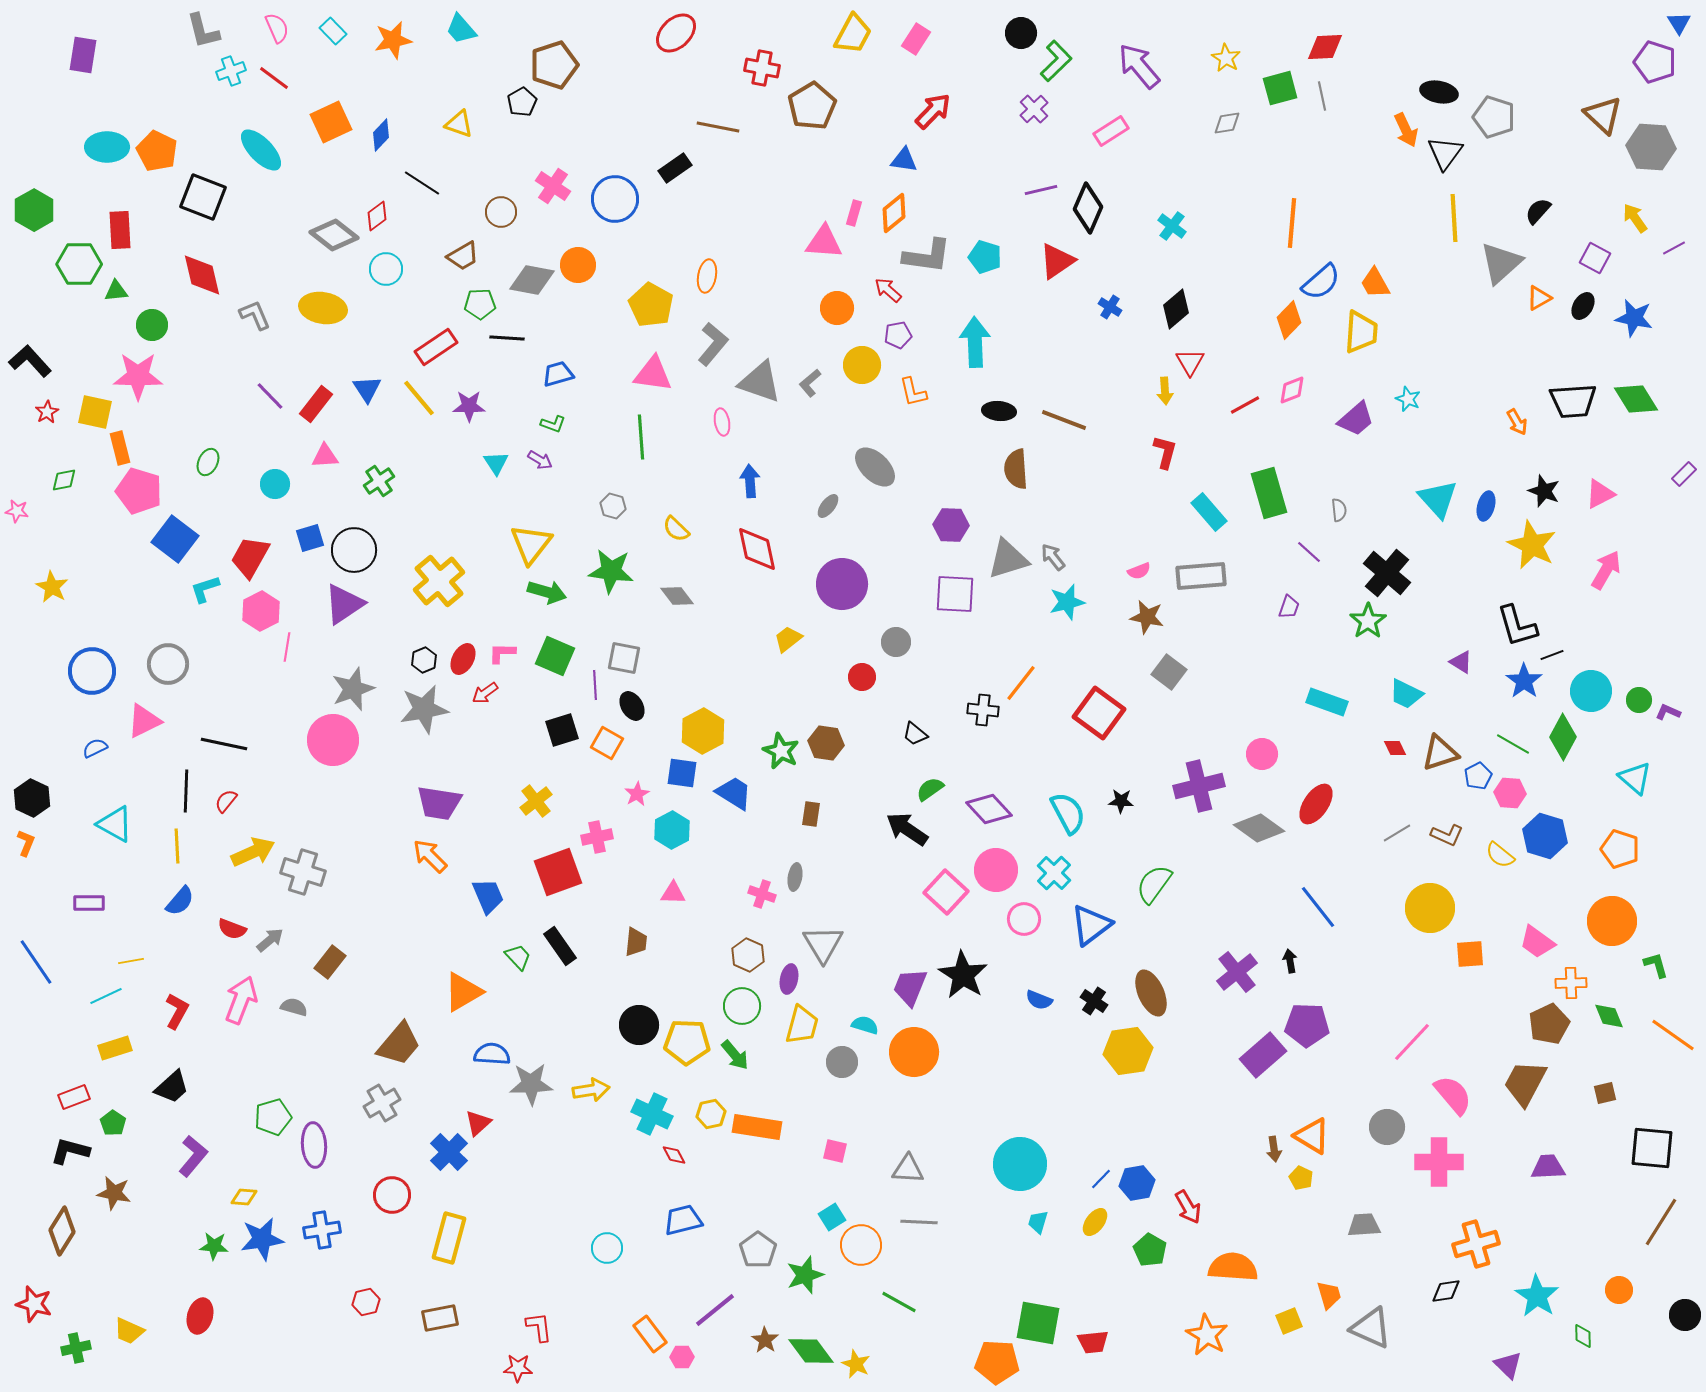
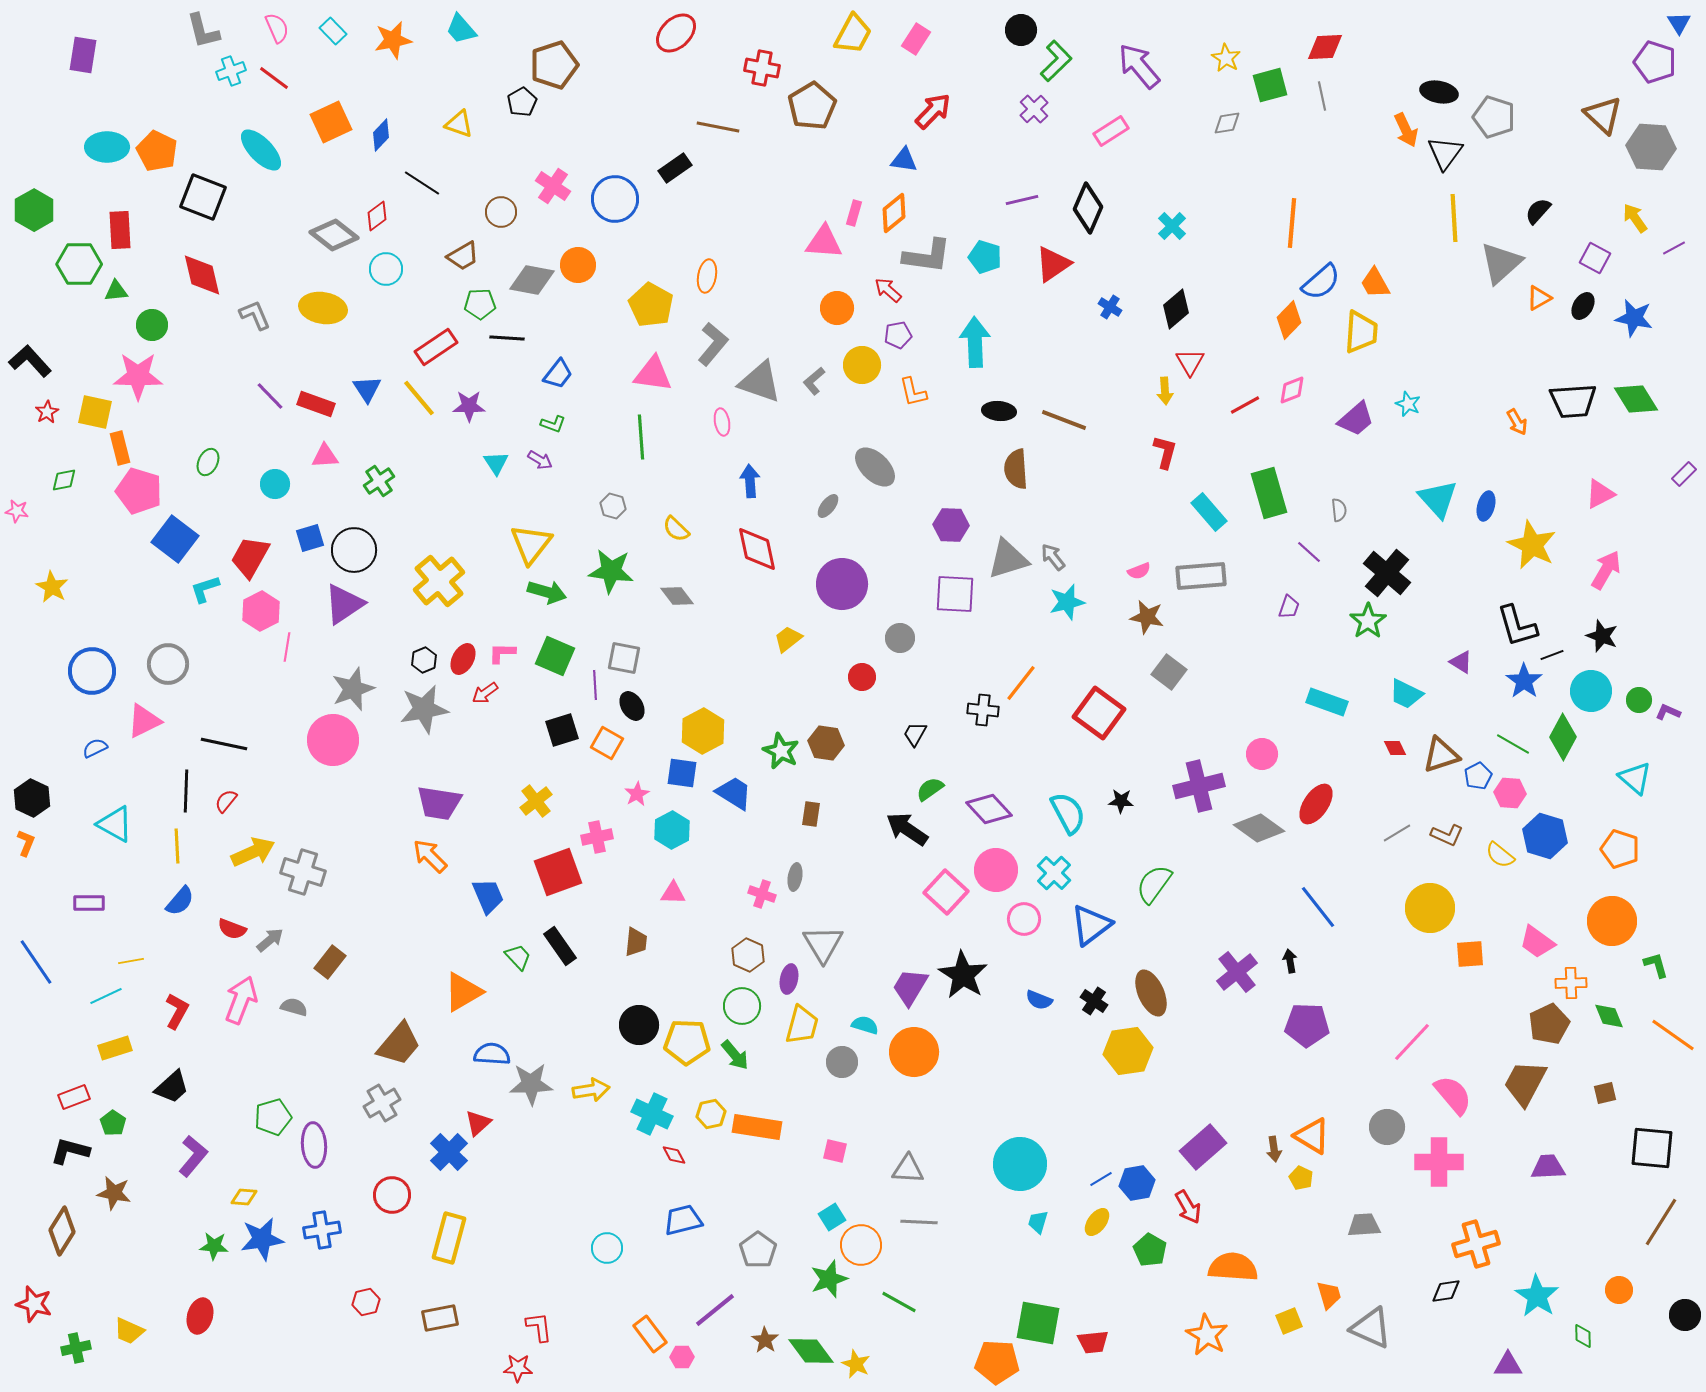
black circle at (1021, 33): moved 3 px up
green square at (1280, 88): moved 10 px left, 3 px up
purple line at (1041, 190): moved 19 px left, 10 px down
cyan cross at (1172, 226): rotated 8 degrees clockwise
red triangle at (1057, 261): moved 4 px left, 3 px down
blue trapezoid at (558, 374): rotated 144 degrees clockwise
gray L-shape at (810, 383): moved 4 px right, 2 px up
cyan star at (1408, 399): moved 5 px down
red rectangle at (316, 404): rotated 72 degrees clockwise
black star at (1544, 491): moved 58 px right, 145 px down
gray circle at (896, 642): moved 4 px right, 4 px up
black trapezoid at (915, 734): rotated 80 degrees clockwise
brown triangle at (1440, 753): moved 1 px right, 2 px down
purple trapezoid at (910, 987): rotated 9 degrees clockwise
purple rectangle at (1263, 1055): moved 60 px left, 92 px down
blue line at (1101, 1179): rotated 15 degrees clockwise
yellow ellipse at (1095, 1222): moved 2 px right
green star at (805, 1275): moved 24 px right, 4 px down
purple triangle at (1508, 1365): rotated 44 degrees counterclockwise
